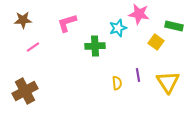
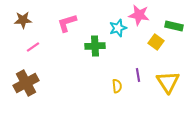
pink star: moved 1 px down
yellow semicircle: moved 3 px down
brown cross: moved 1 px right, 8 px up
